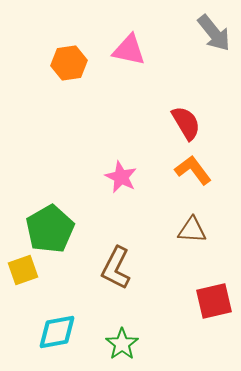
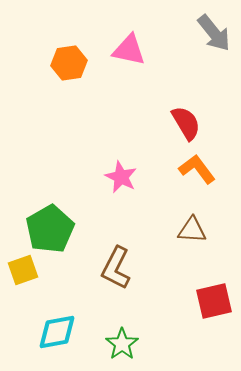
orange L-shape: moved 4 px right, 1 px up
